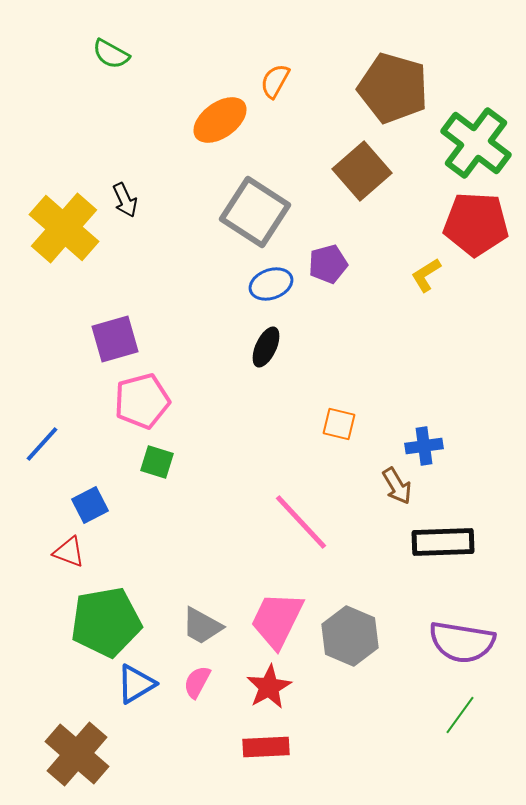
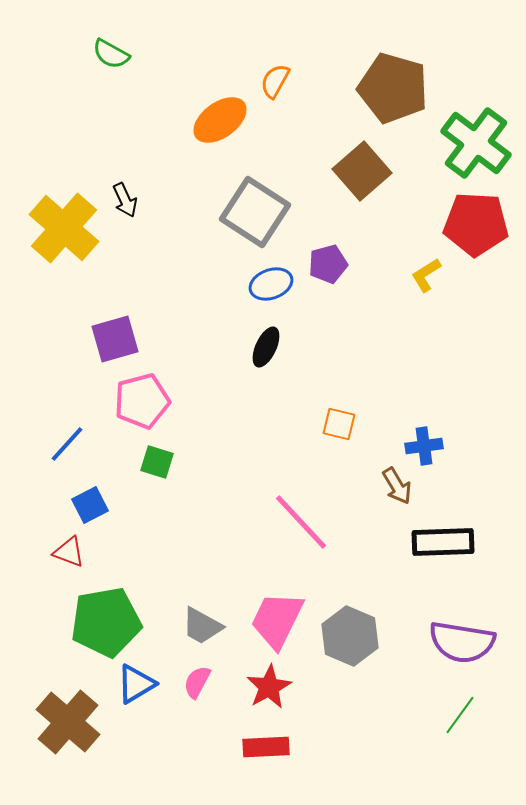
blue line: moved 25 px right
brown cross: moved 9 px left, 32 px up
